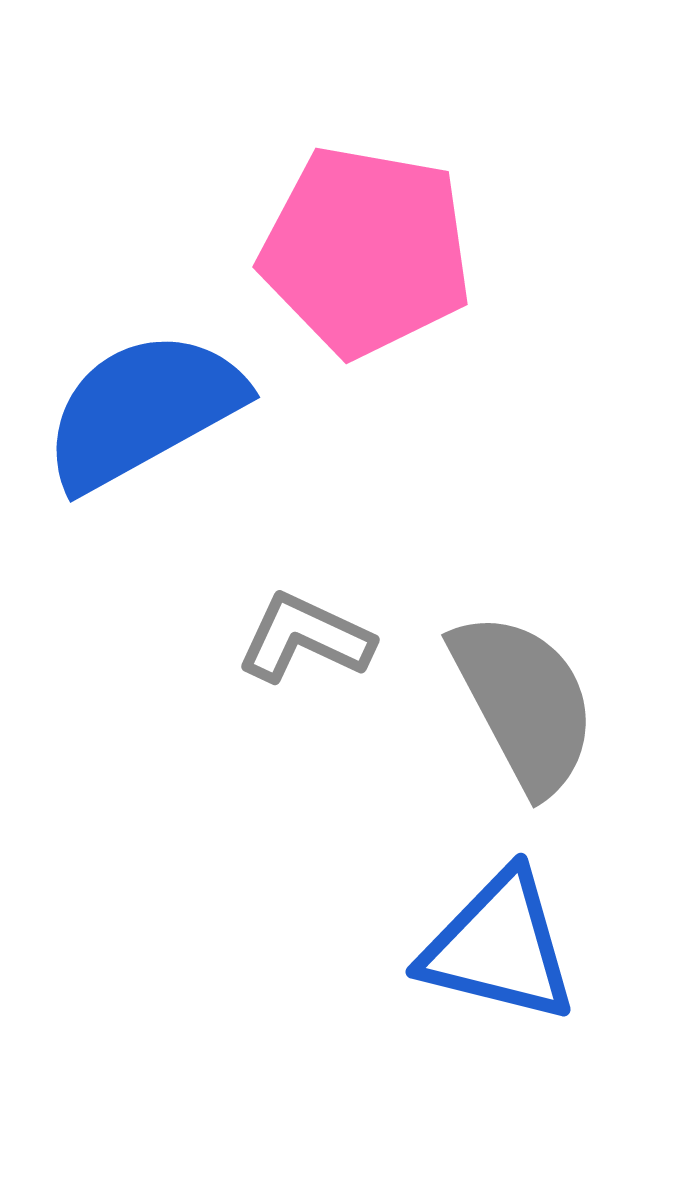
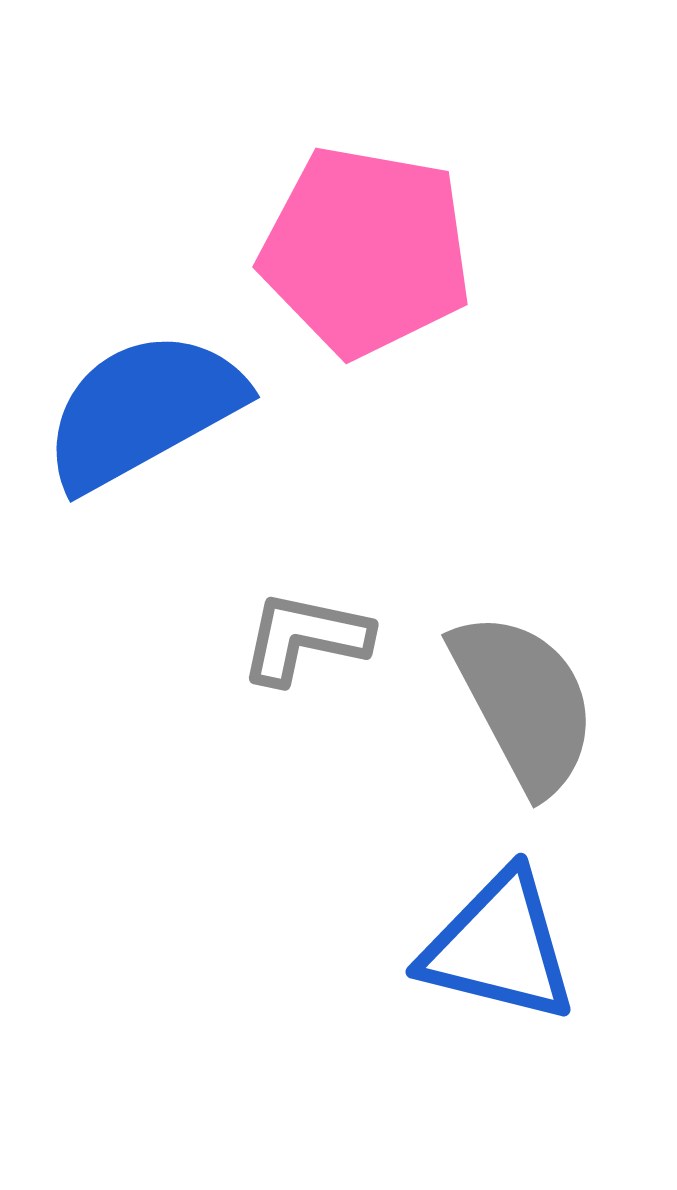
gray L-shape: rotated 13 degrees counterclockwise
